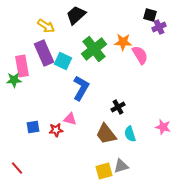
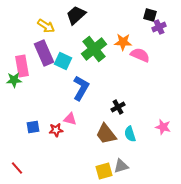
pink semicircle: rotated 36 degrees counterclockwise
